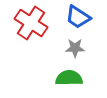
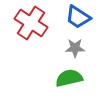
green semicircle: rotated 12 degrees counterclockwise
